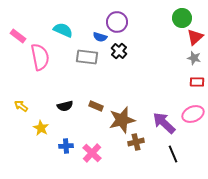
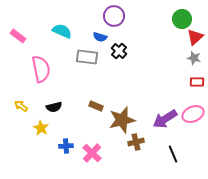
green circle: moved 1 px down
purple circle: moved 3 px left, 6 px up
cyan semicircle: moved 1 px left, 1 px down
pink semicircle: moved 1 px right, 12 px down
black semicircle: moved 11 px left, 1 px down
purple arrow: moved 1 px right, 4 px up; rotated 75 degrees counterclockwise
